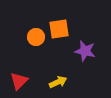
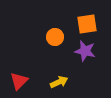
orange square: moved 28 px right, 5 px up
orange circle: moved 19 px right
yellow arrow: moved 1 px right
